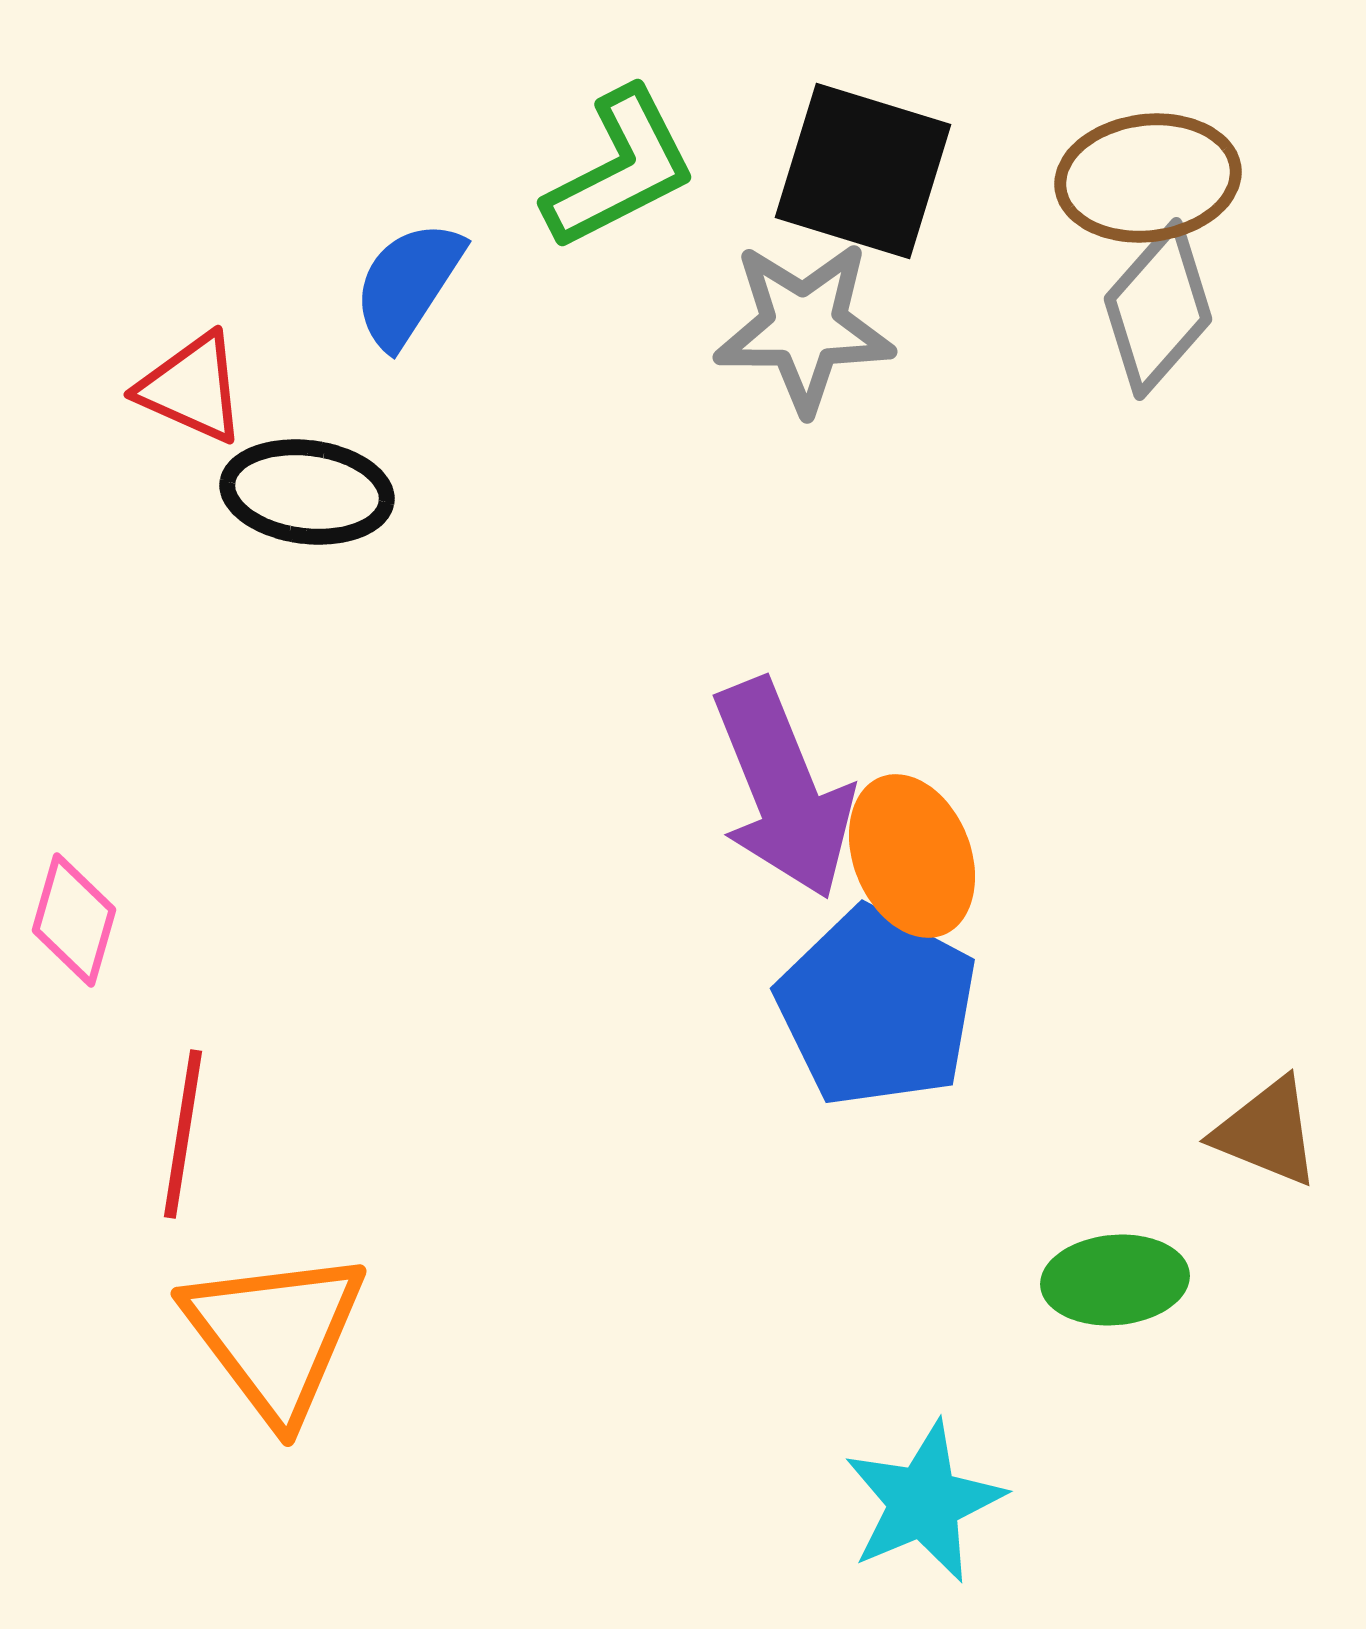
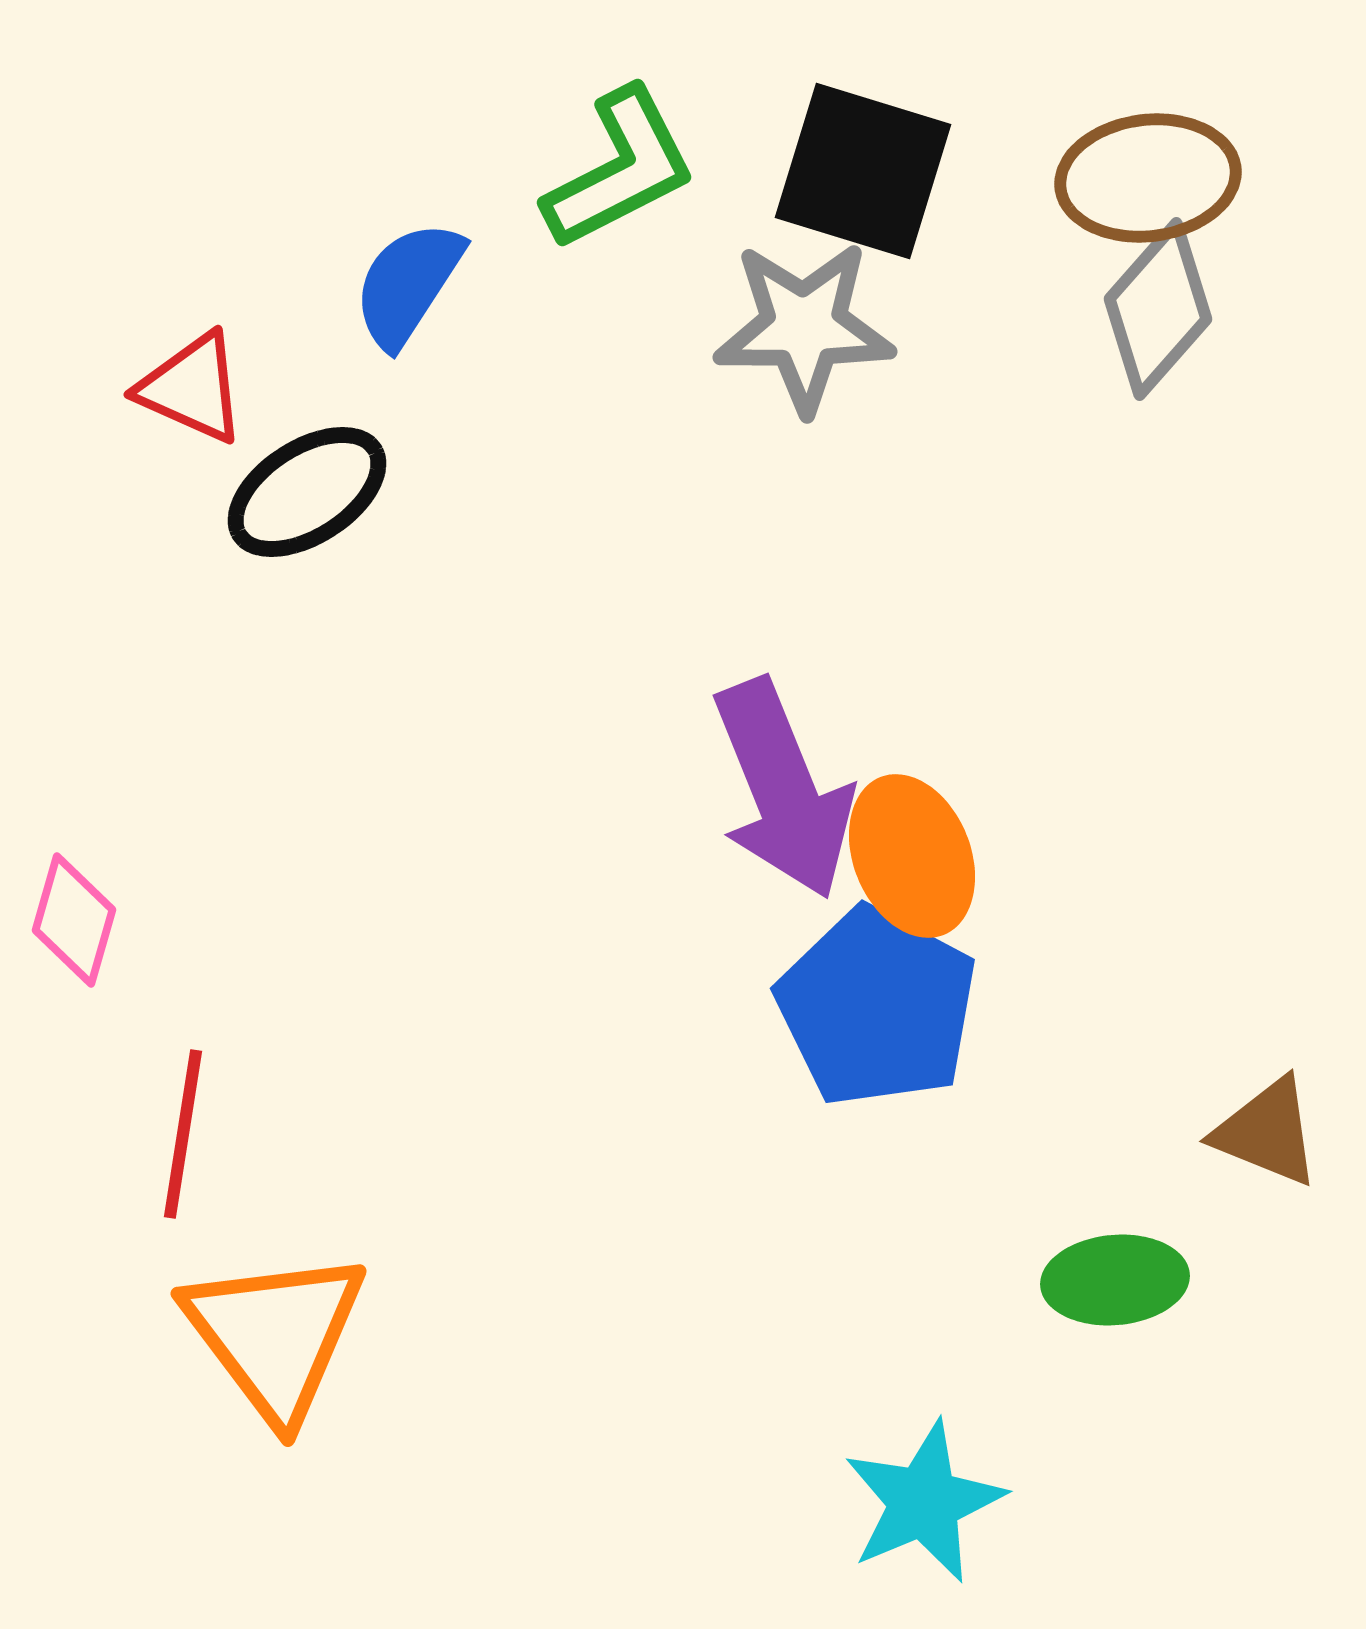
black ellipse: rotated 40 degrees counterclockwise
